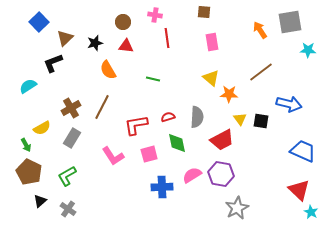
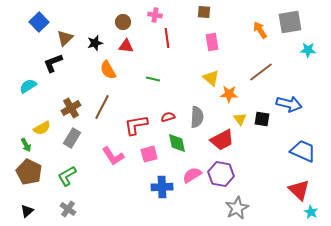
black square at (261, 121): moved 1 px right, 2 px up
black triangle at (40, 201): moved 13 px left, 10 px down
